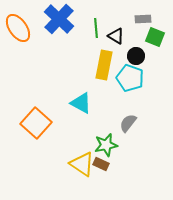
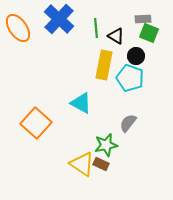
green square: moved 6 px left, 4 px up
